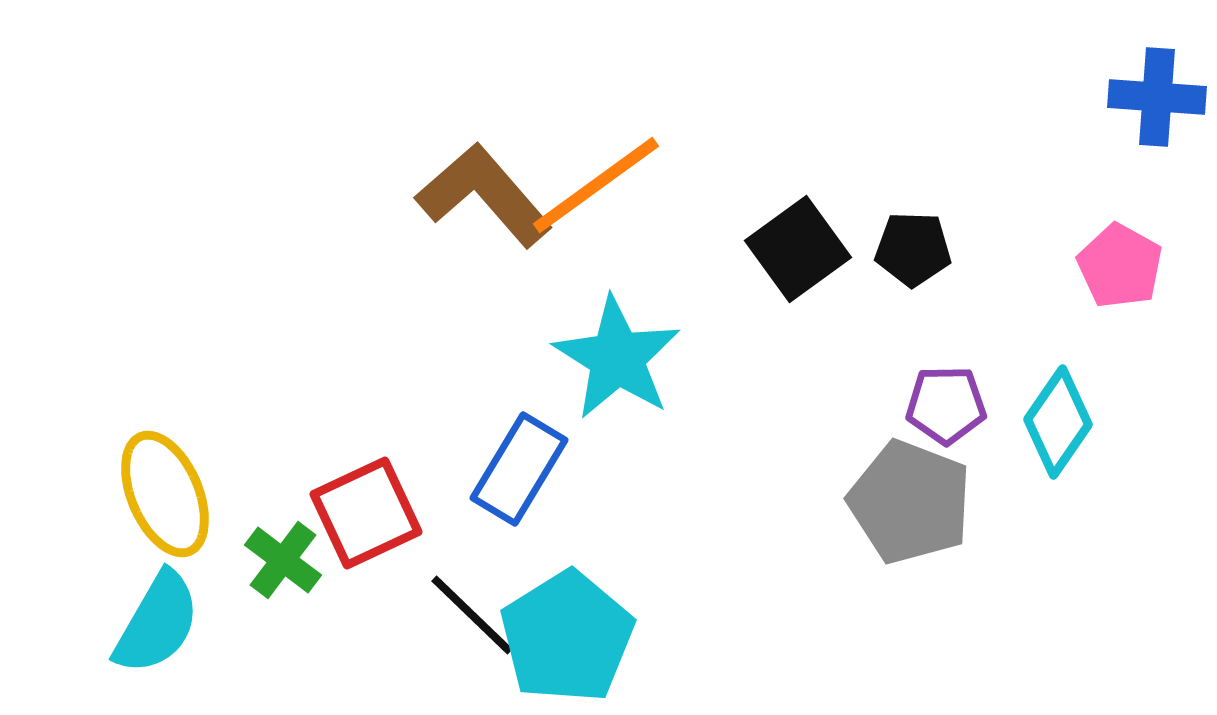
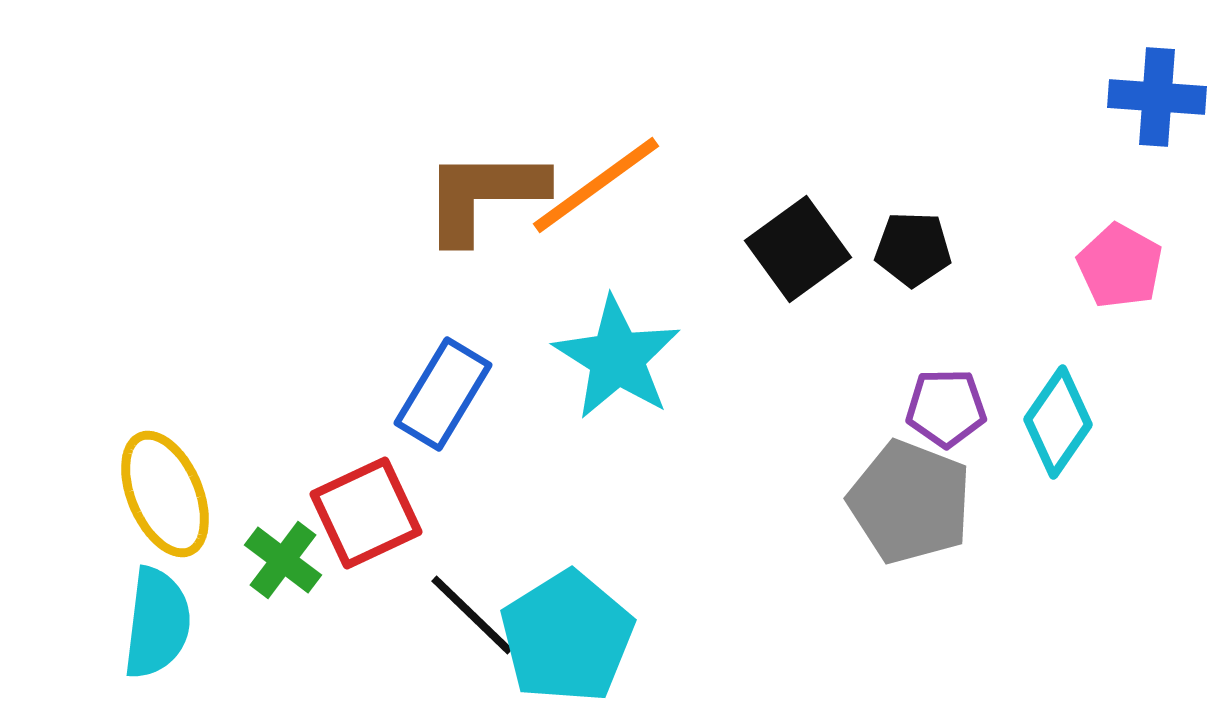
brown L-shape: rotated 49 degrees counterclockwise
purple pentagon: moved 3 px down
blue rectangle: moved 76 px left, 75 px up
cyan semicircle: rotated 23 degrees counterclockwise
